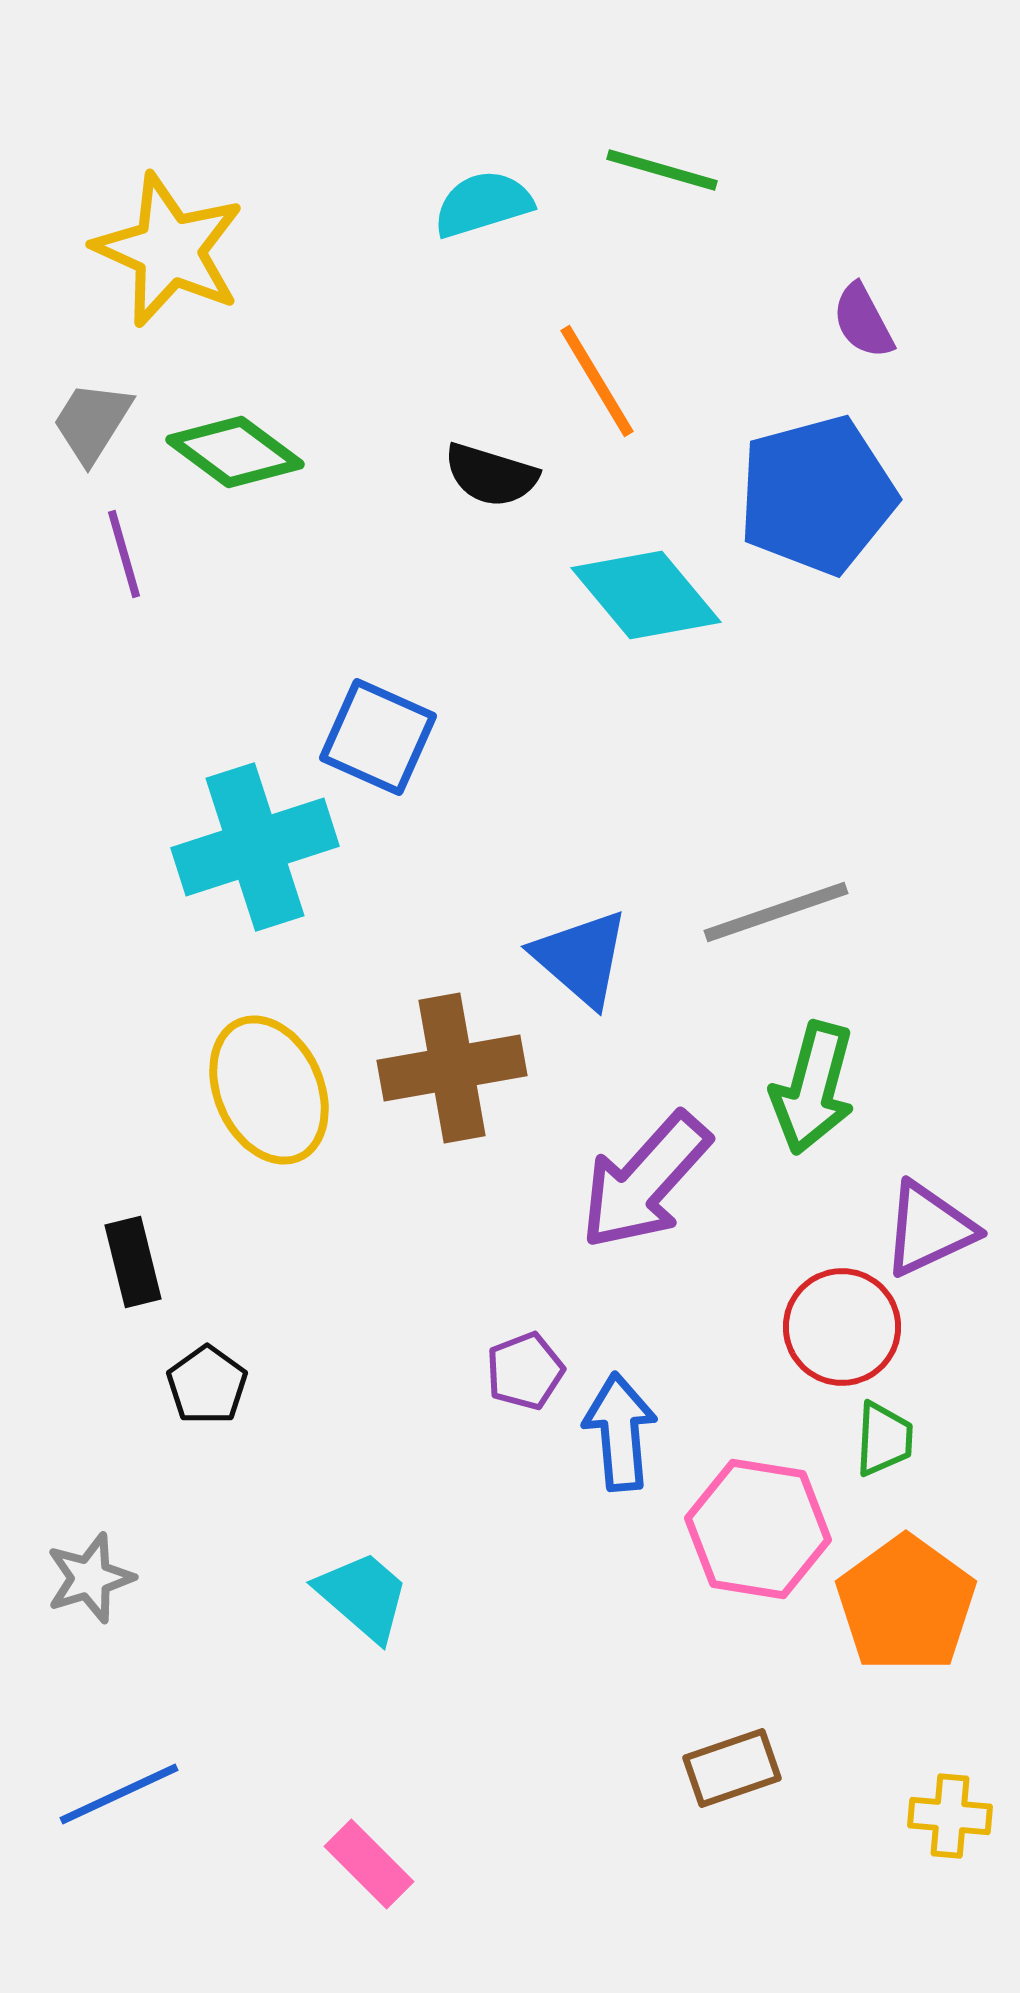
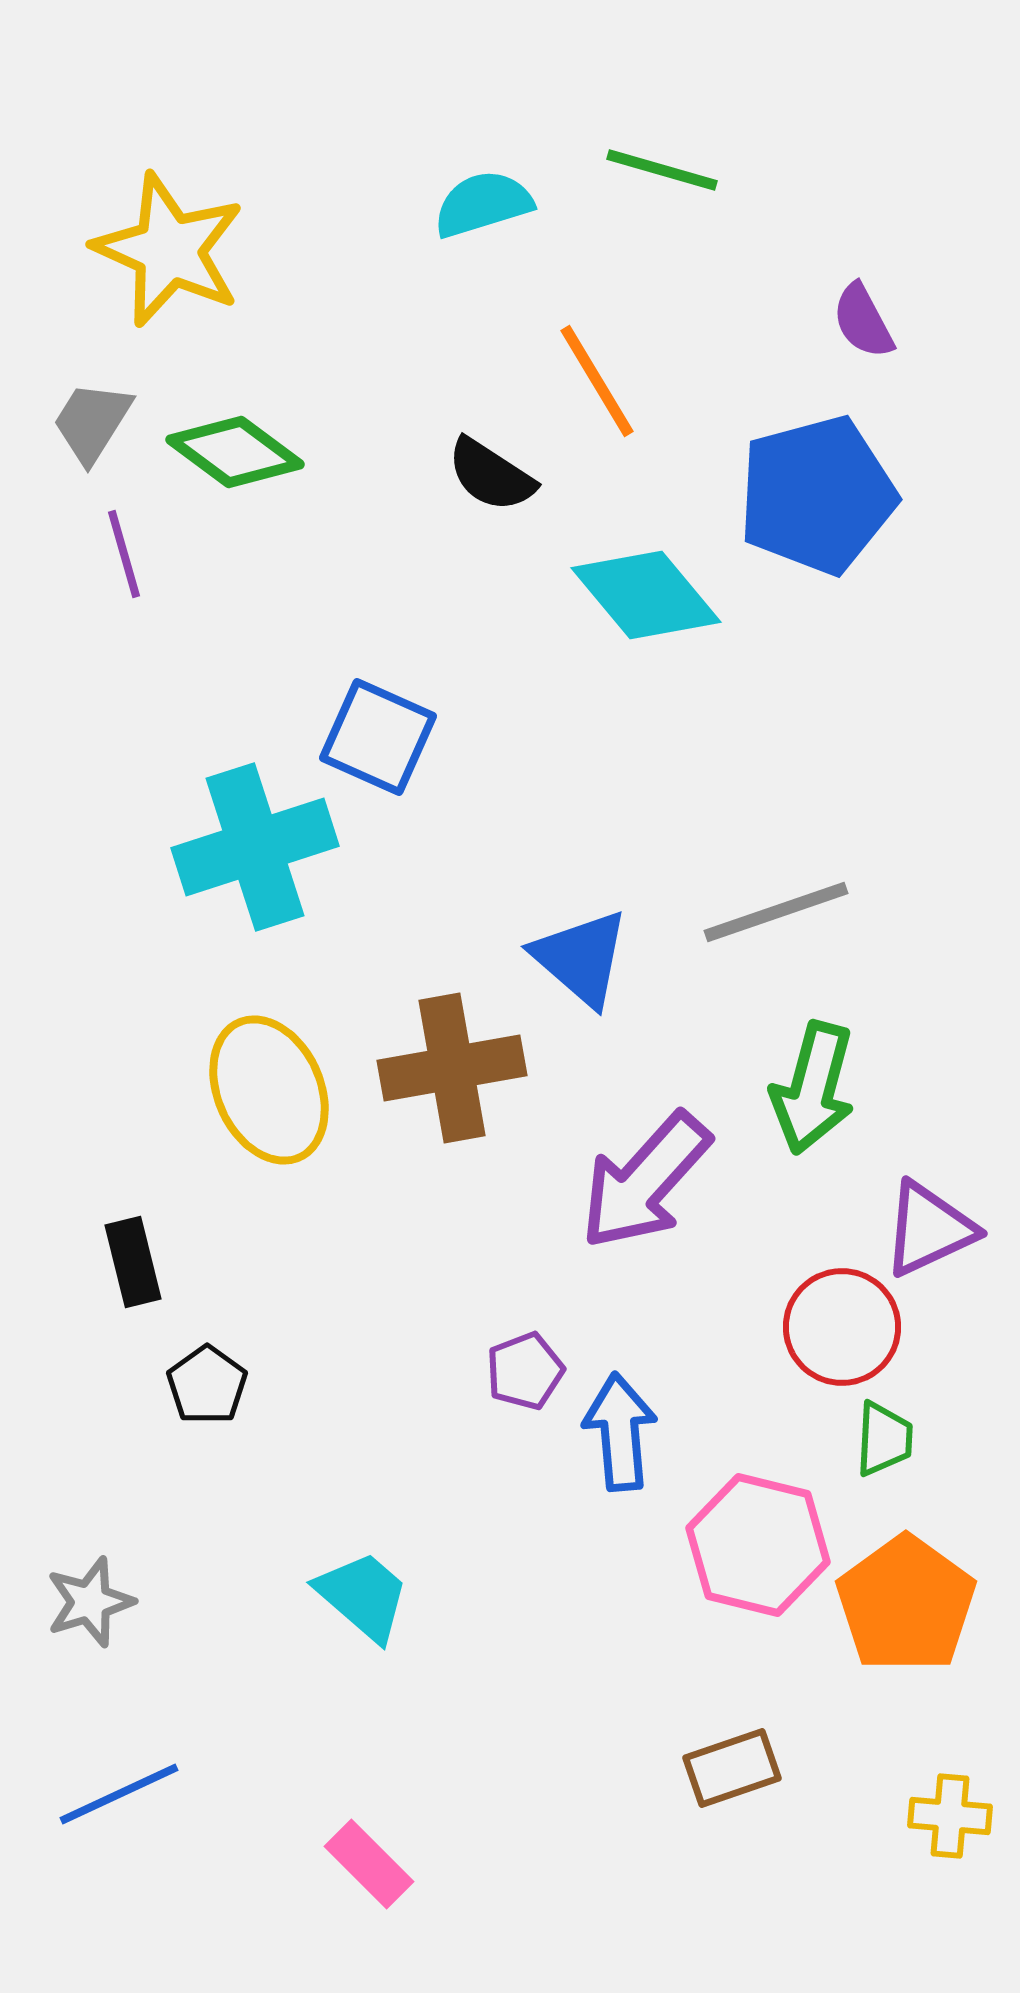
black semicircle: rotated 16 degrees clockwise
pink hexagon: moved 16 px down; rotated 5 degrees clockwise
gray star: moved 24 px down
